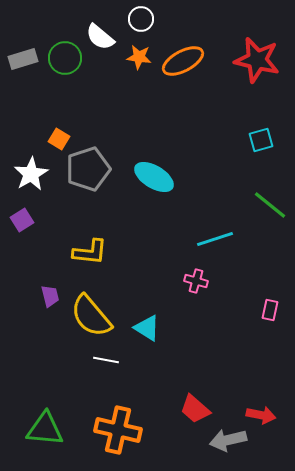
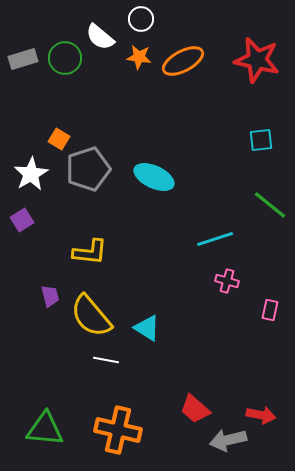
cyan square: rotated 10 degrees clockwise
cyan ellipse: rotated 6 degrees counterclockwise
pink cross: moved 31 px right
